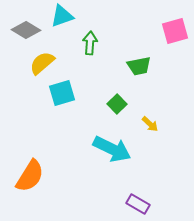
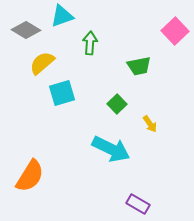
pink square: rotated 28 degrees counterclockwise
yellow arrow: rotated 12 degrees clockwise
cyan arrow: moved 1 px left
